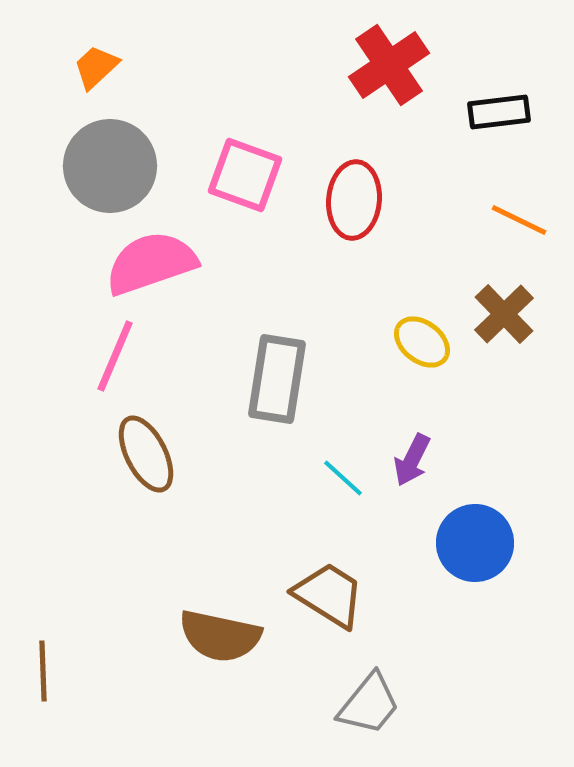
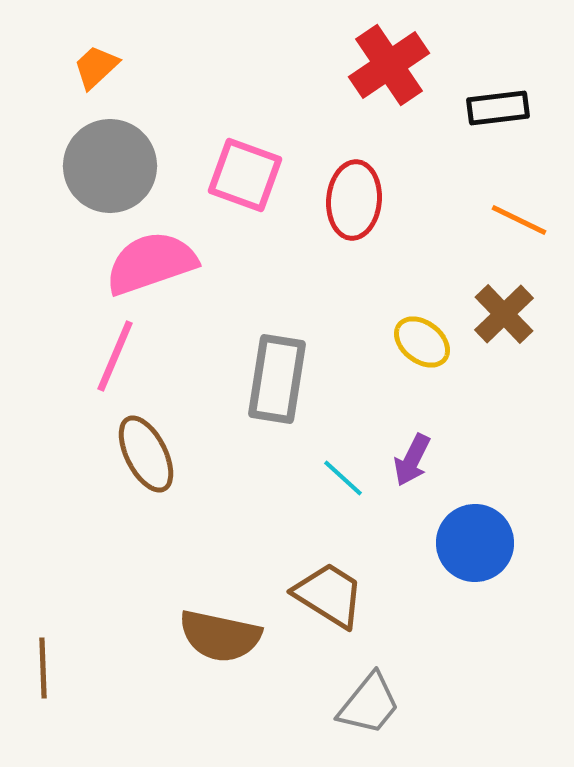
black rectangle: moved 1 px left, 4 px up
brown line: moved 3 px up
